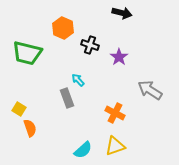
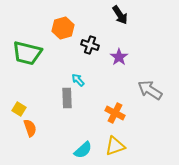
black arrow: moved 2 px left, 2 px down; rotated 42 degrees clockwise
orange hexagon: rotated 20 degrees clockwise
gray rectangle: rotated 18 degrees clockwise
